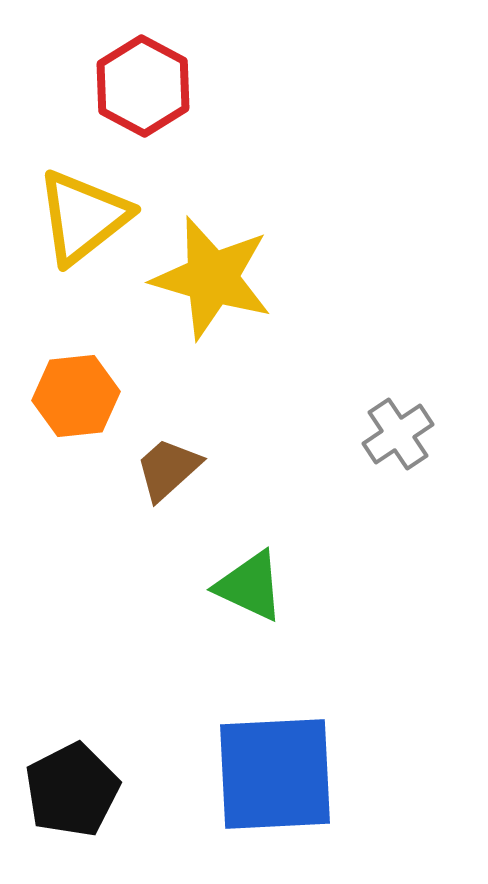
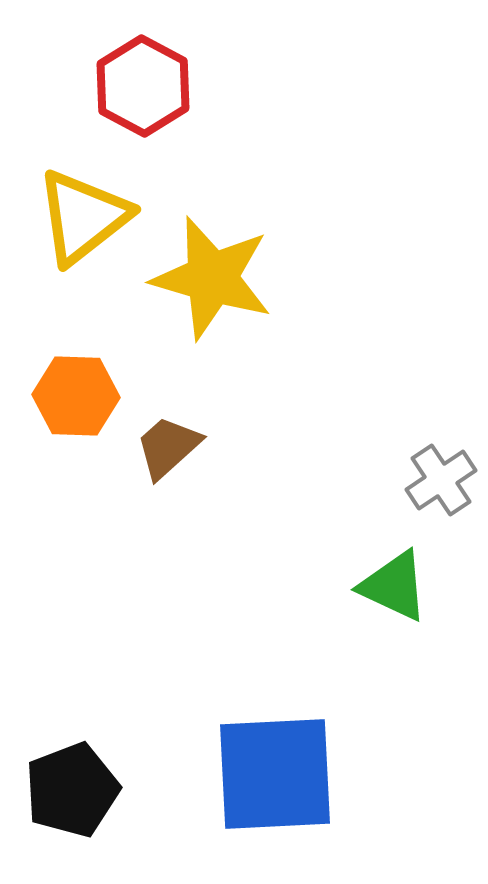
orange hexagon: rotated 8 degrees clockwise
gray cross: moved 43 px right, 46 px down
brown trapezoid: moved 22 px up
green triangle: moved 144 px right
black pentagon: rotated 6 degrees clockwise
